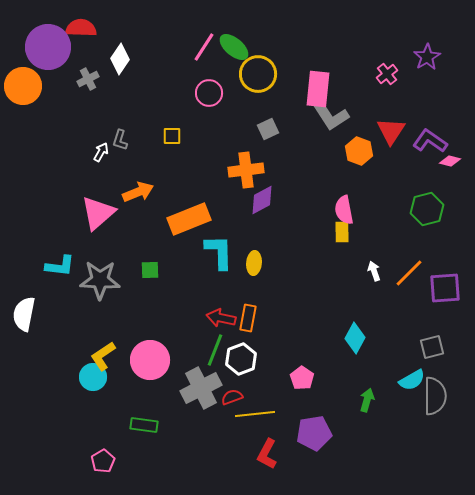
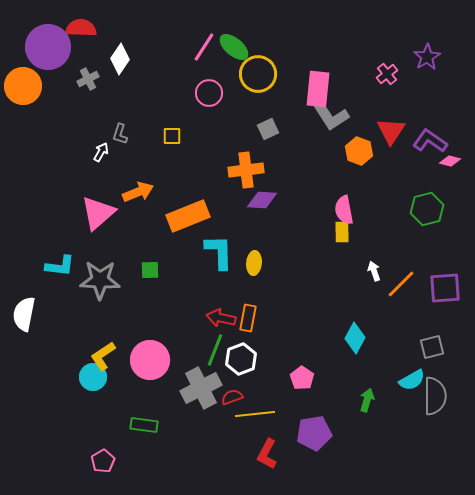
gray L-shape at (120, 140): moved 6 px up
purple diamond at (262, 200): rotated 32 degrees clockwise
orange rectangle at (189, 219): moved 1 px left, 3 px up
orange line at (409, 273): moved 8 px left, 11 px down
